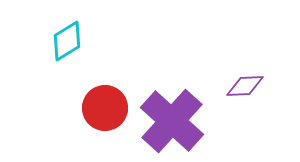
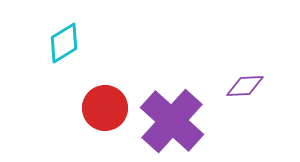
cyan diamond: moved 3 px left, 2 px down
